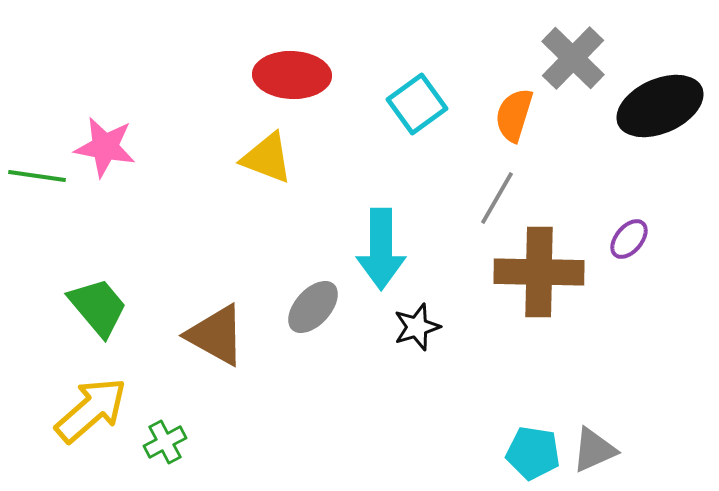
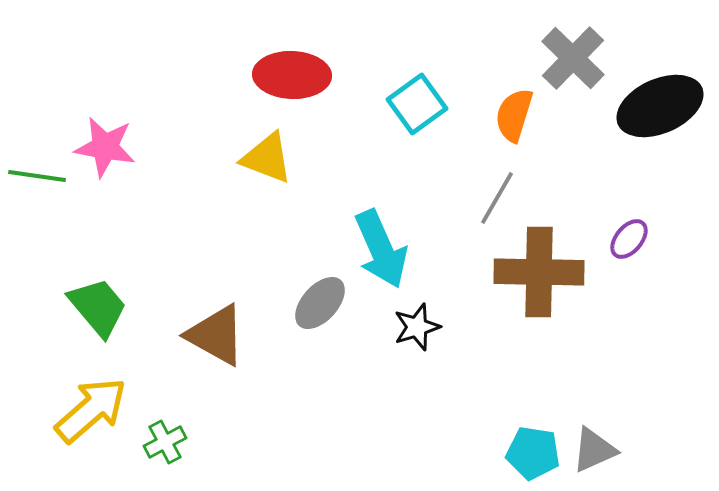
cyan arrow: rotated 24 degrees counterclockwise
gray ellipse: moved 7 px right, 4 px up
